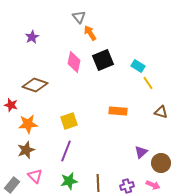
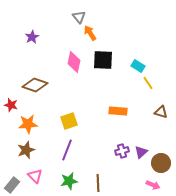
black square: rotated 25 degrees clockwise
purple line: moved 1 px right, 1 px up
purple cross: moved 5 px left, 35 px up
